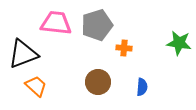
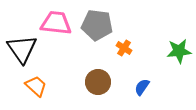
gray pentagon: rotated 24 degrees clockwise
green star: moved 8 px down; rotated 15 degrees counterclockwise
orange cross: rotated 28 degrees clockwise
black triangle: moved 1 px left, 5 px up; rotated 44 degrees counterclockwise
blue semicircle: rotated 150 degrees counterclockwise
